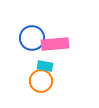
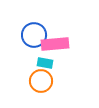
blue circle: moved 2 px right, 3 px up
cyan rectangle: moved 3 px up
